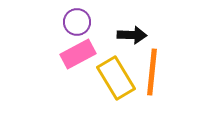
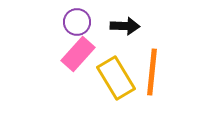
black arrow: moved 7 px left, 9 px up
pink rectangle: rotated 20 degrees counterclockwise
